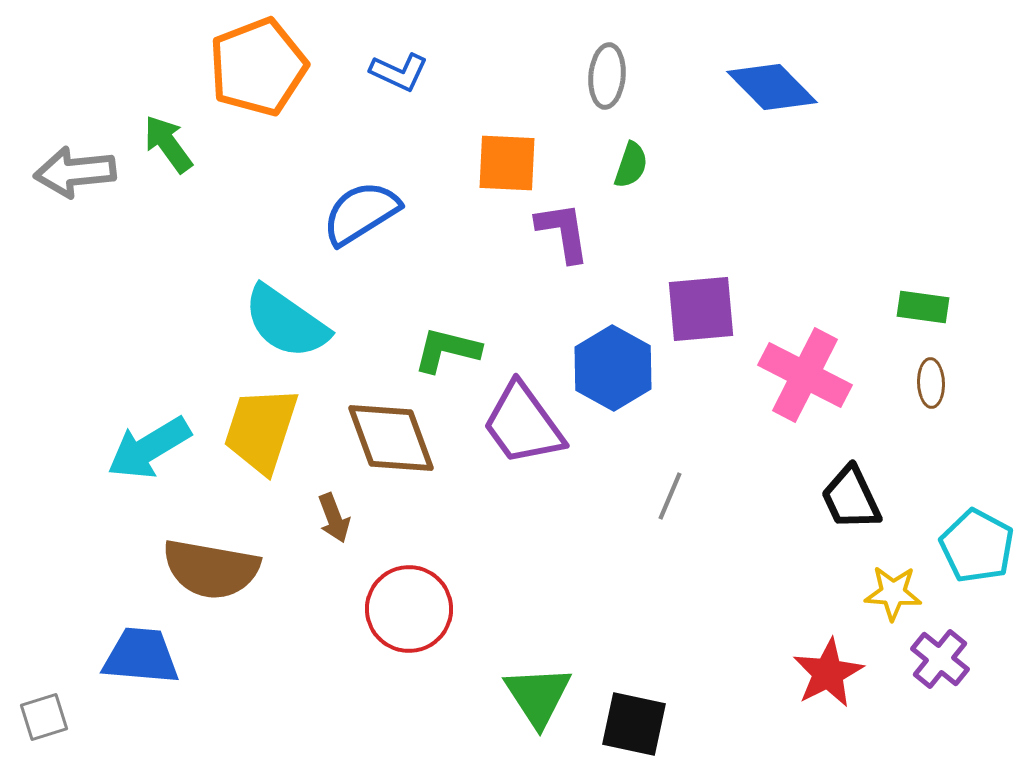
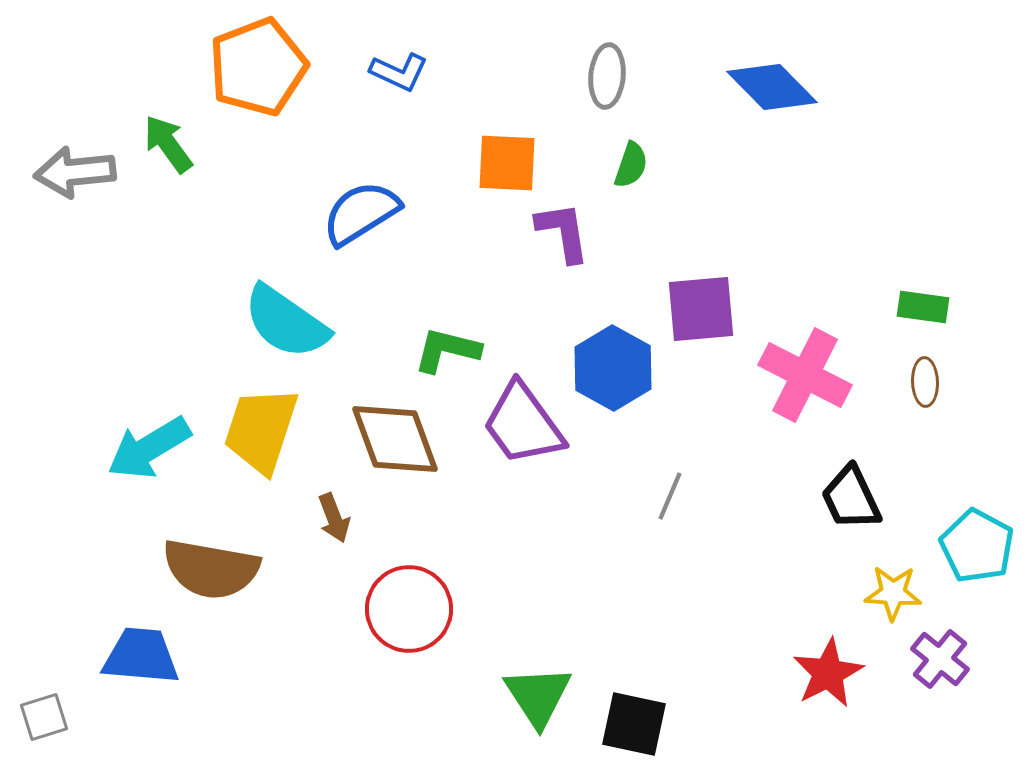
brown ellipse: moved 6 px left, 1 px up
brown diamond: moved 4 px right, 1 px down
